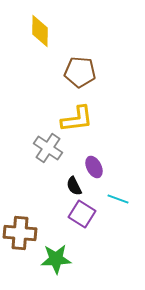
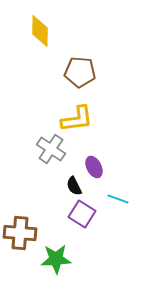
gray cross: moved 3 px right, 1 px down
